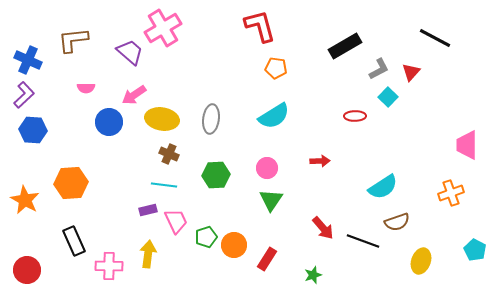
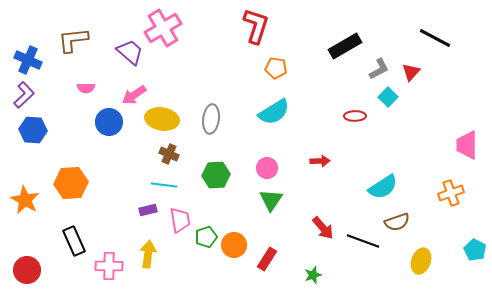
red L-shape at (260, 26): moved 4 px left; rotated 33 degrees clockwise
cyan semicircle at (274, 116): moved 4 px up
pink trapezoid at (176, 221): moved 4 px right, 1 px up; rotated 16 degrees clockwise
